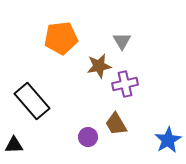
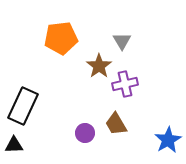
brown star: rotated 25 degrees counterclockwise
black rectangle: moved 9 px left, 5 px down; rotated 66 degrees clockwise
purple circle: moved 3 px left, 4 px up
